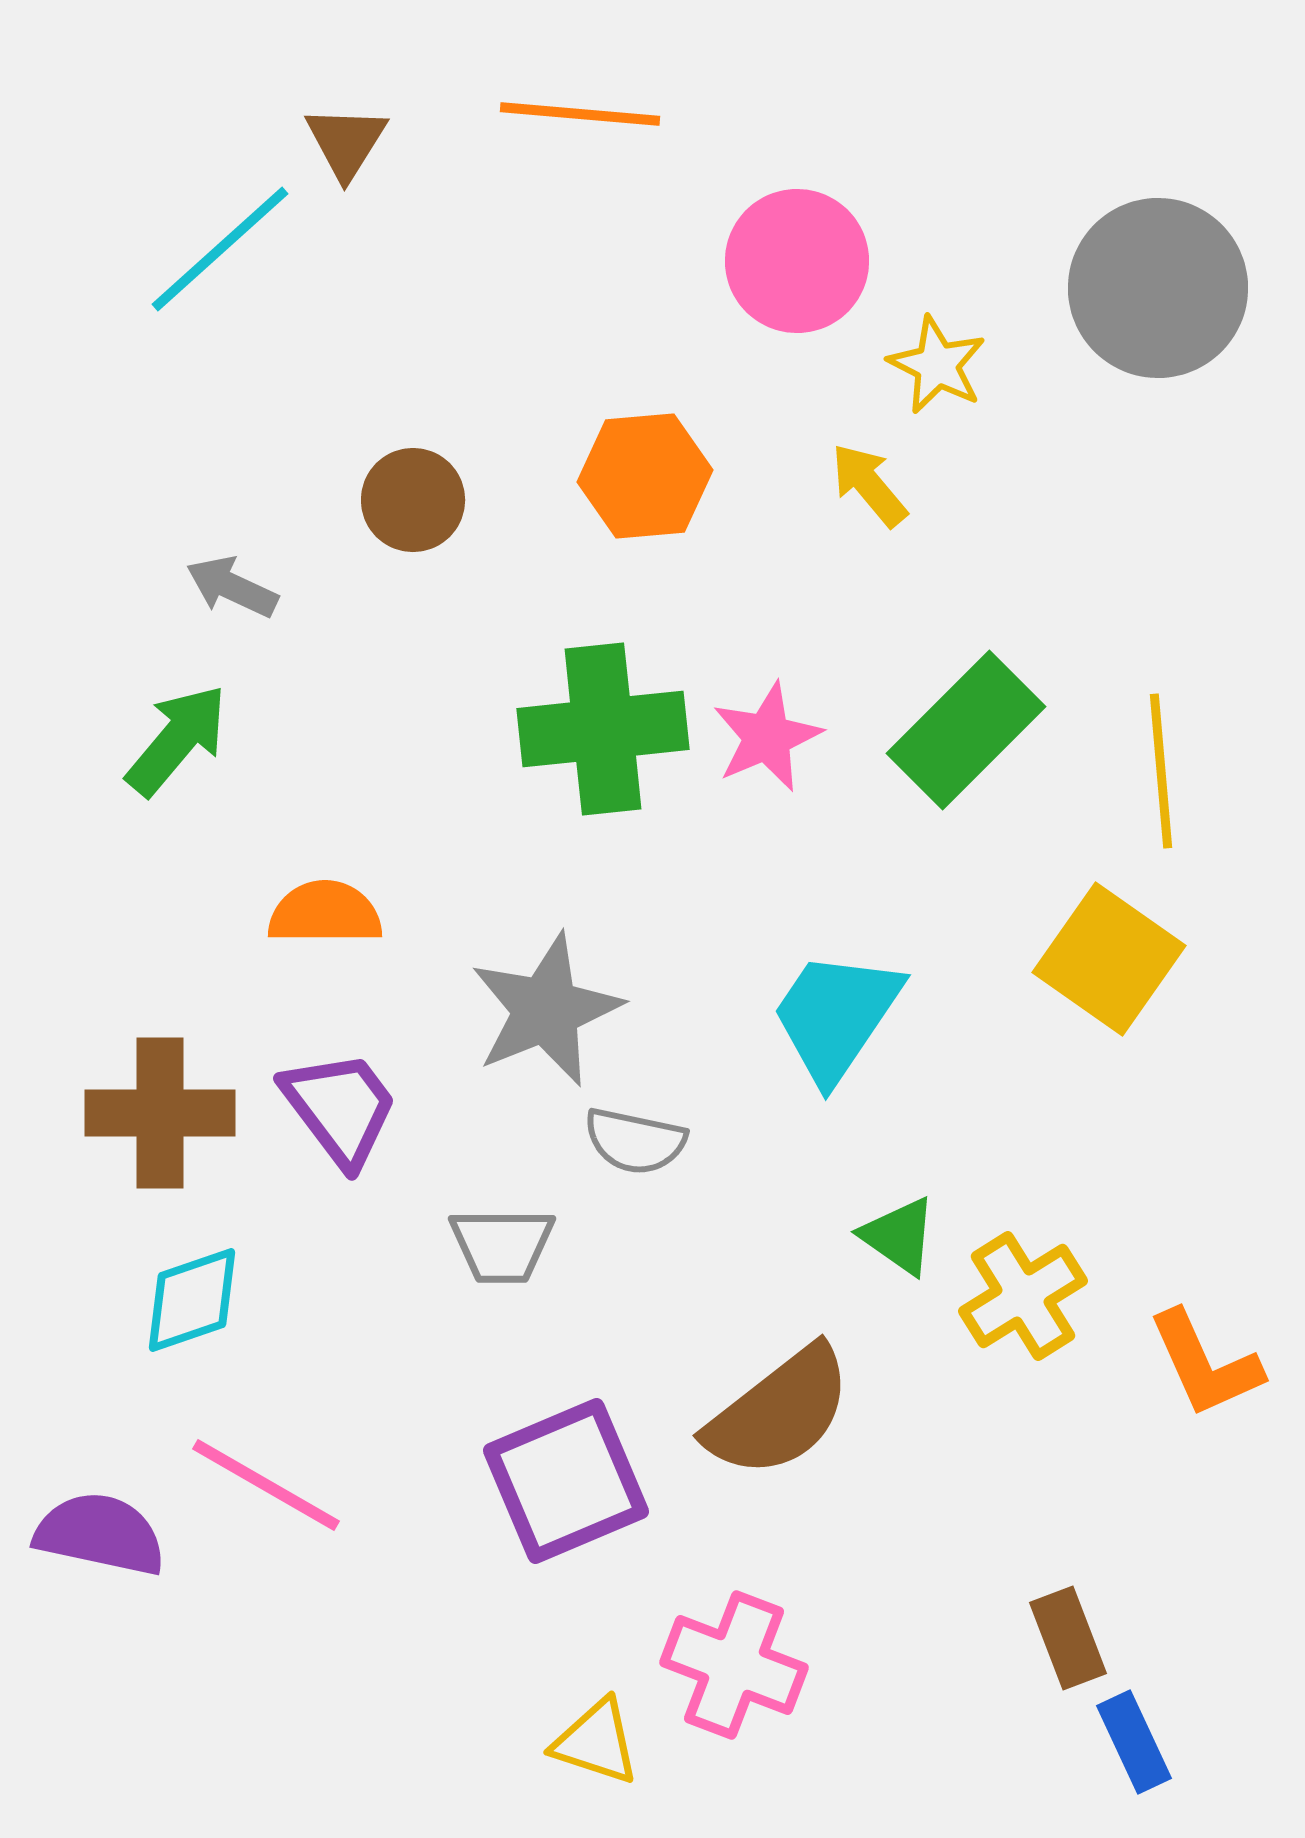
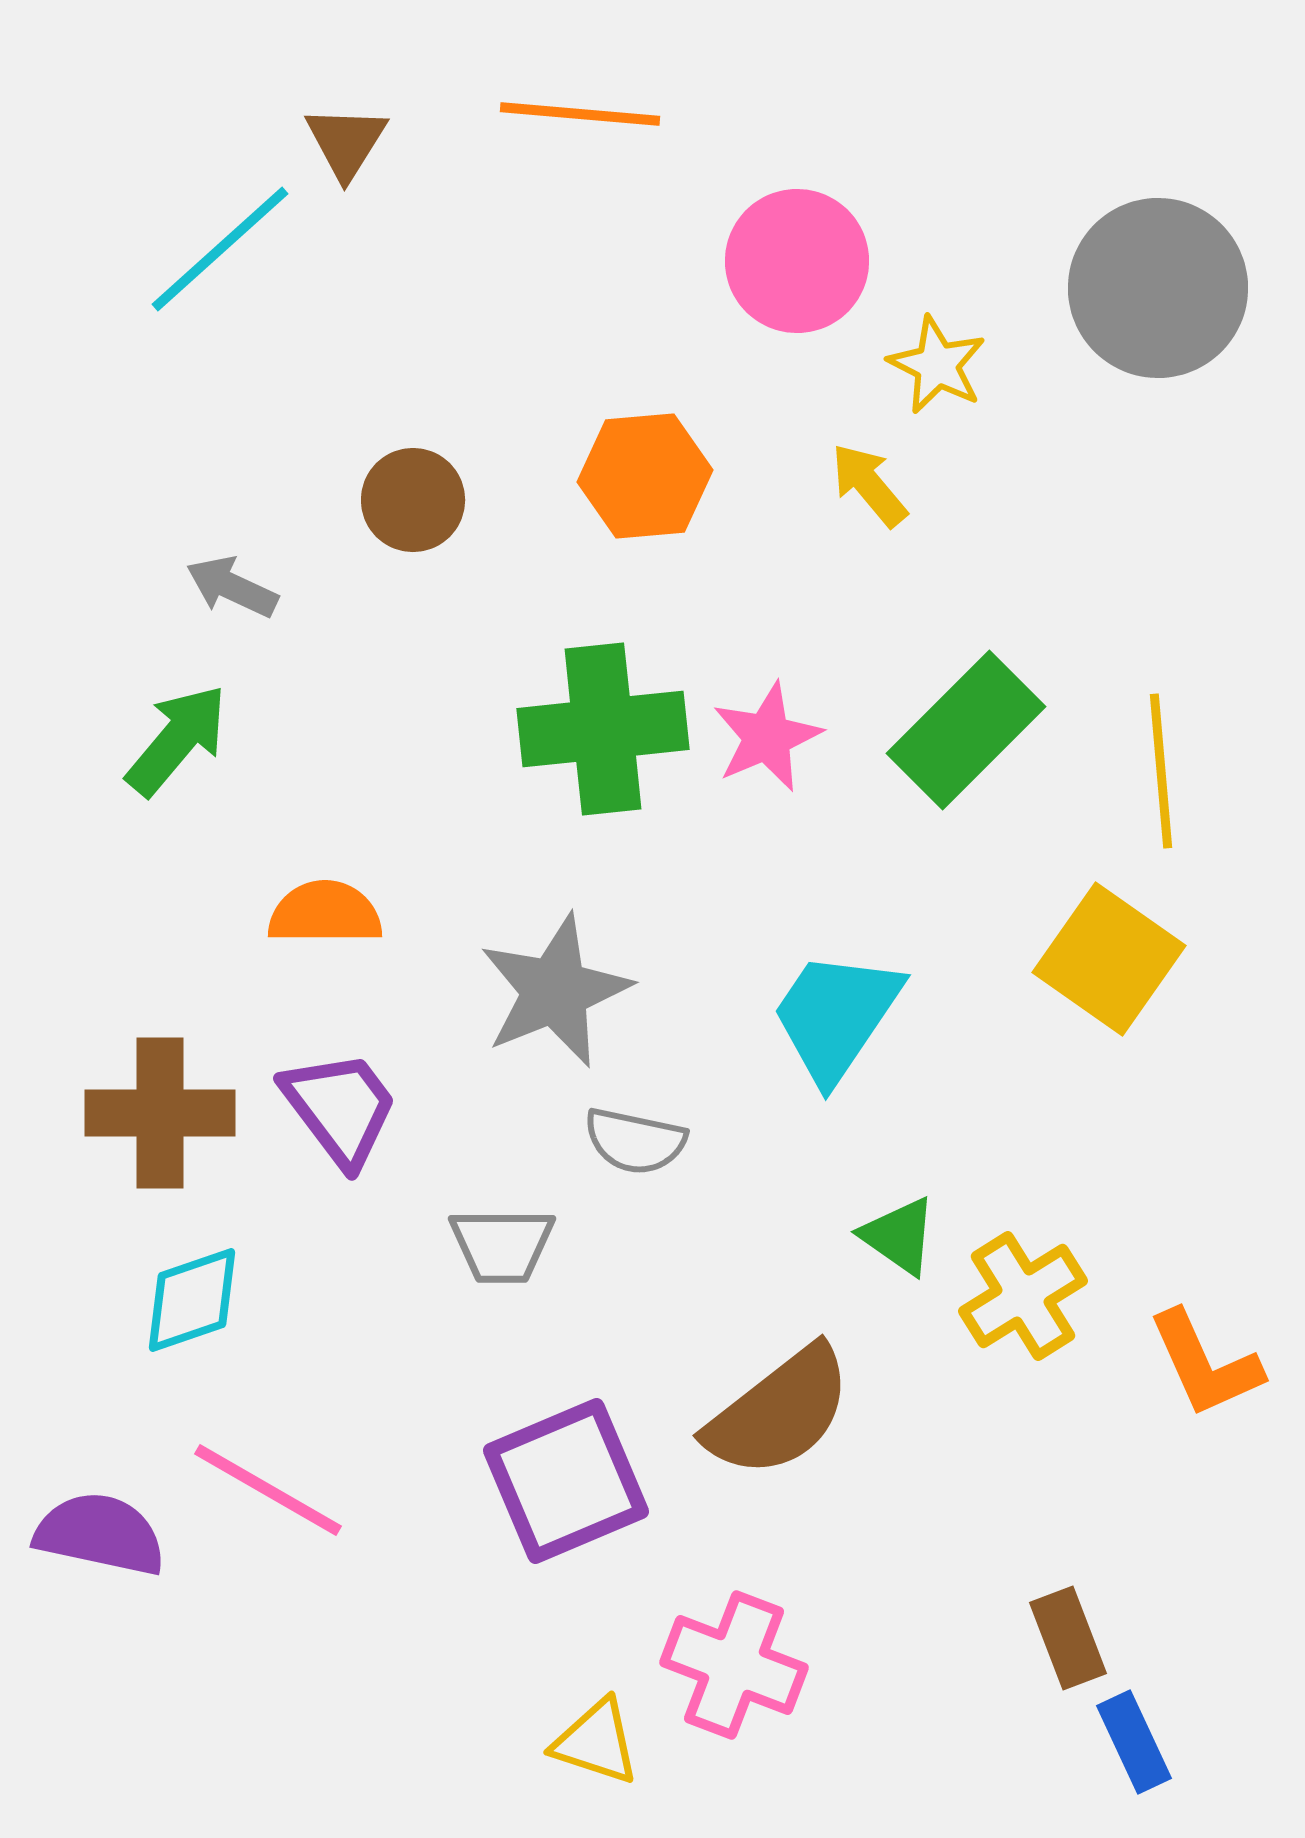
gray star: moved 9 px right, 19 px up
pink line: moved 2 px right, 5 px down
